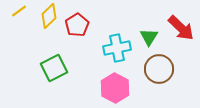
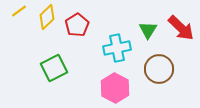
yellow diamond: moved 2 px left, 1 px down
green triangle: moved 1 px left, 7 px up
